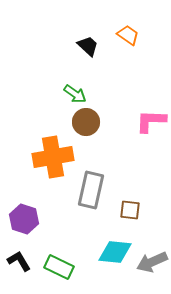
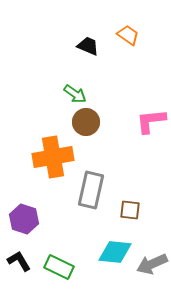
black trapezoid: rotated 20 degrees counterclockwise
pink L-shape: rotated 8 degrees counterclockwise
gray arrow: moved 2 px down
